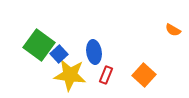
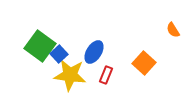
orange semicircle: rotated 28 degrees clockwise
green square: moved 1 px right, 1 px down
blue ellipse: rotated 40 degrees clockwise
orange square: moved 12 px up
